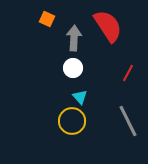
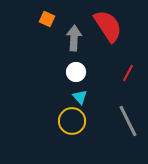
white circle: moved 3 px right, 4 px down
